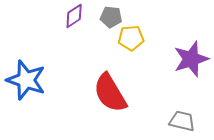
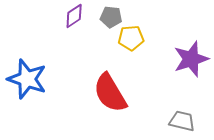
blue star: moved 1 px right, 1 px up
